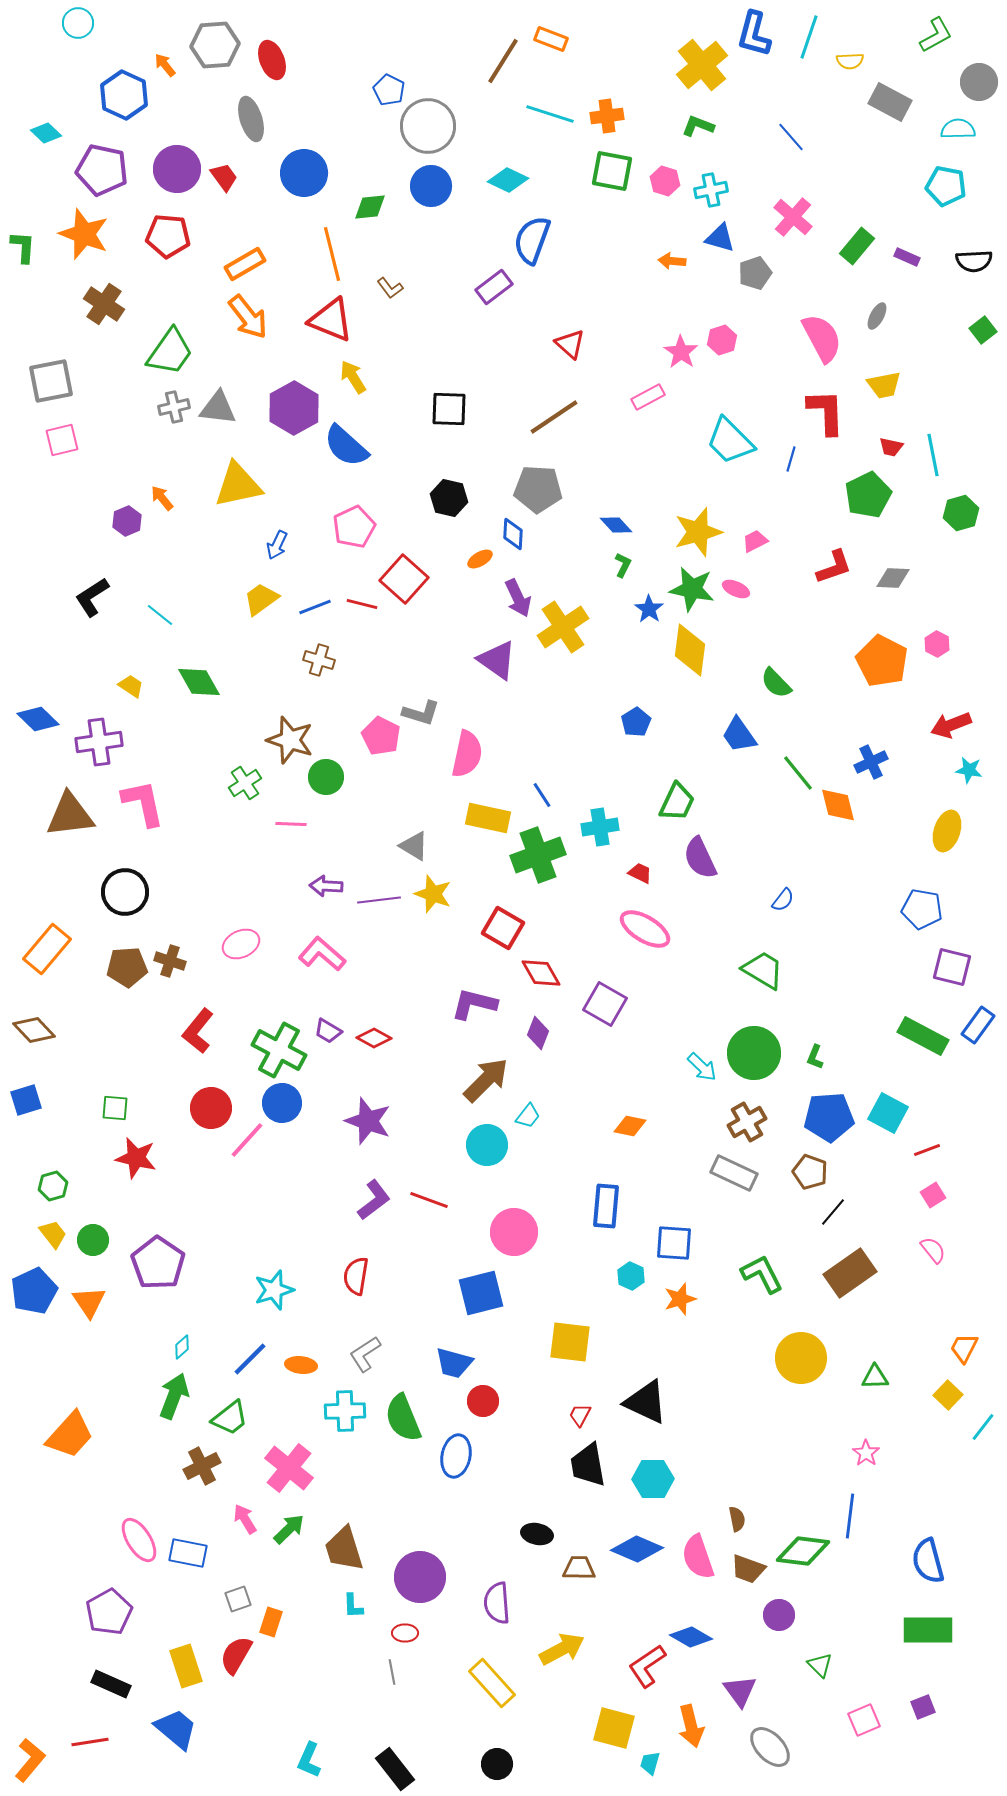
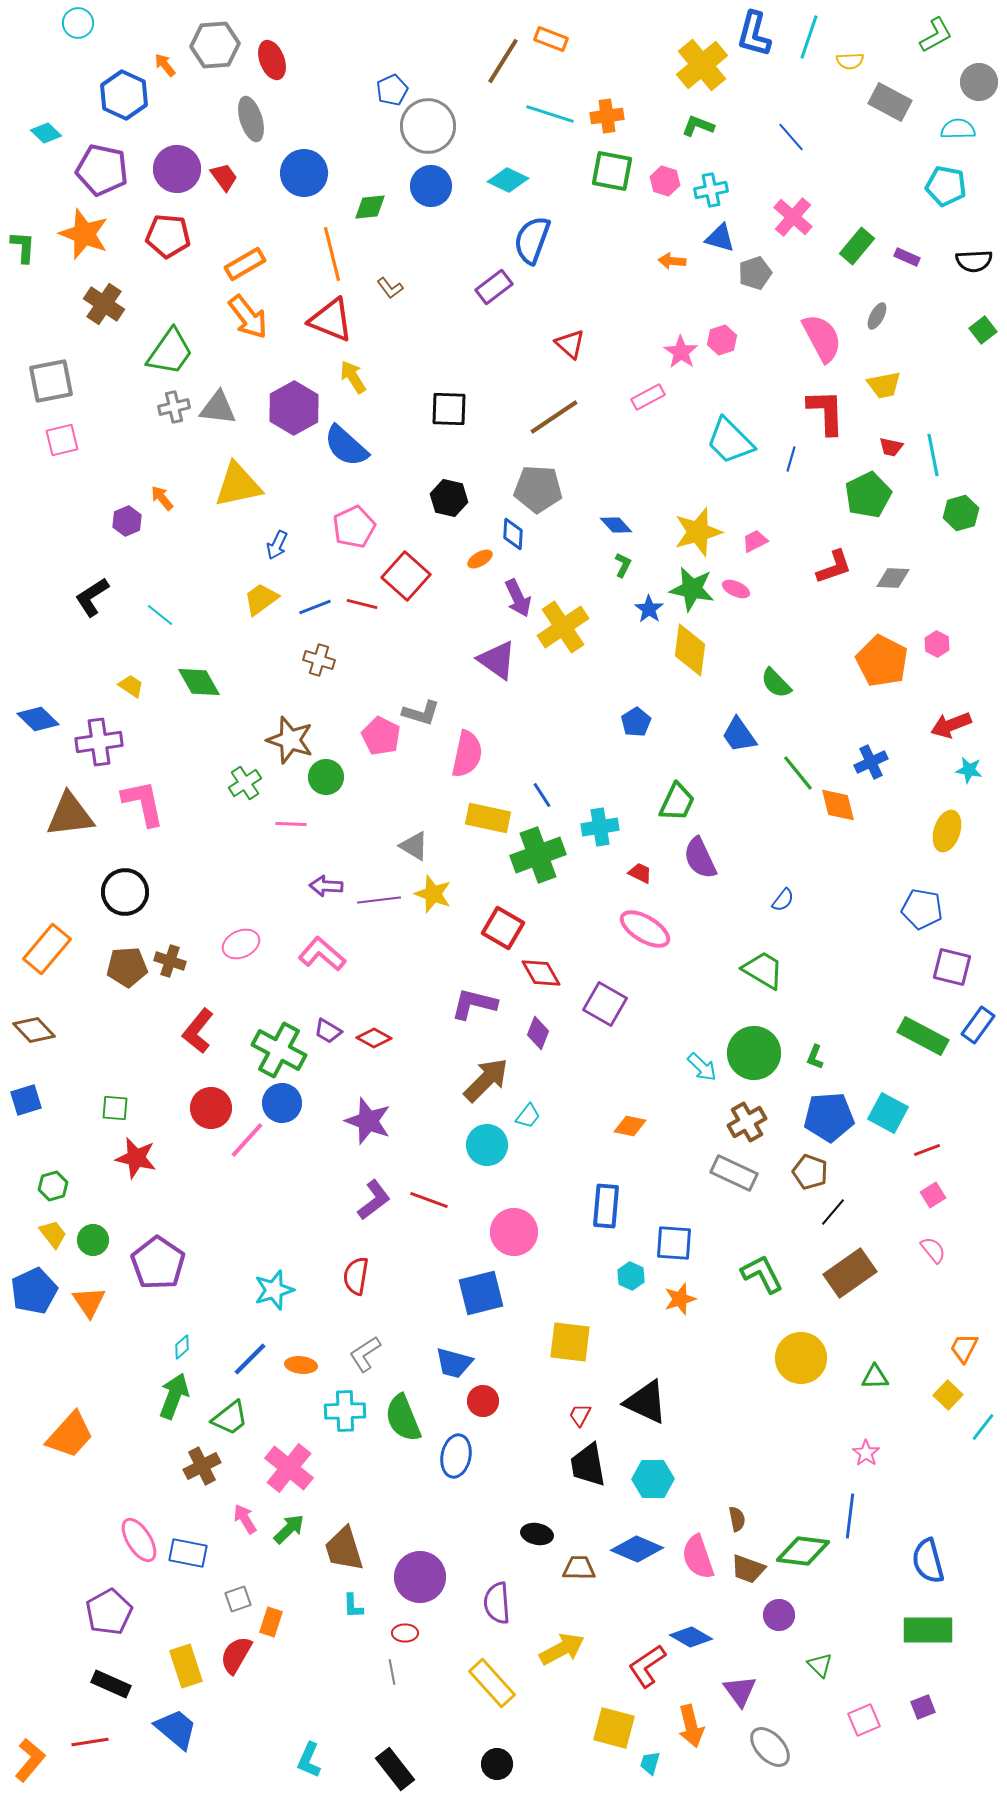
blue pentagon at (389, 90): moved 3 px right; rotated 20 degrees clockwise
red square at (404, 579): moved 2 px right, 3 px up
